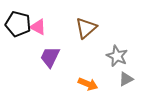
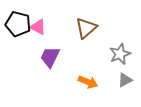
gray star: moved 3 px right, 2 px up; rotated 25 degrees clockwise
gray triangle: moved 1 px left, 1 px down
orange arrow: moved 2 px up
